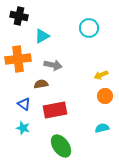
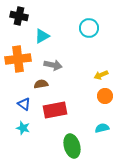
green ellipse: moved 11 px right; rotated 20 degrees clockwise
